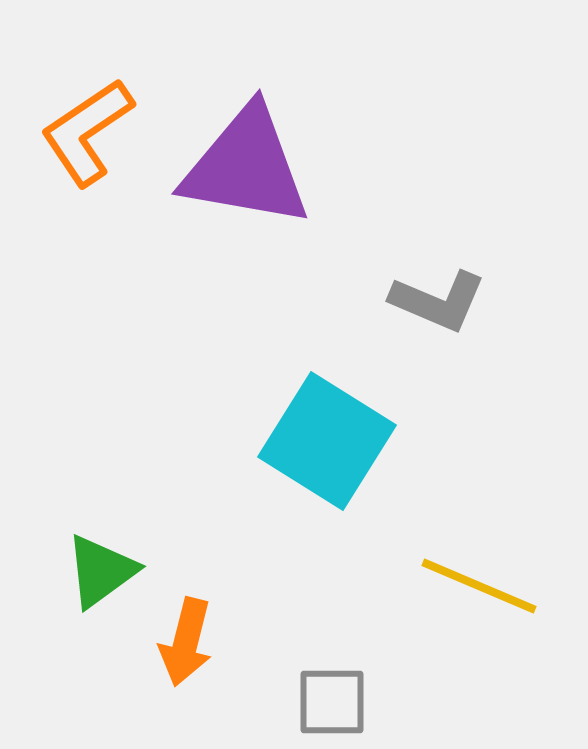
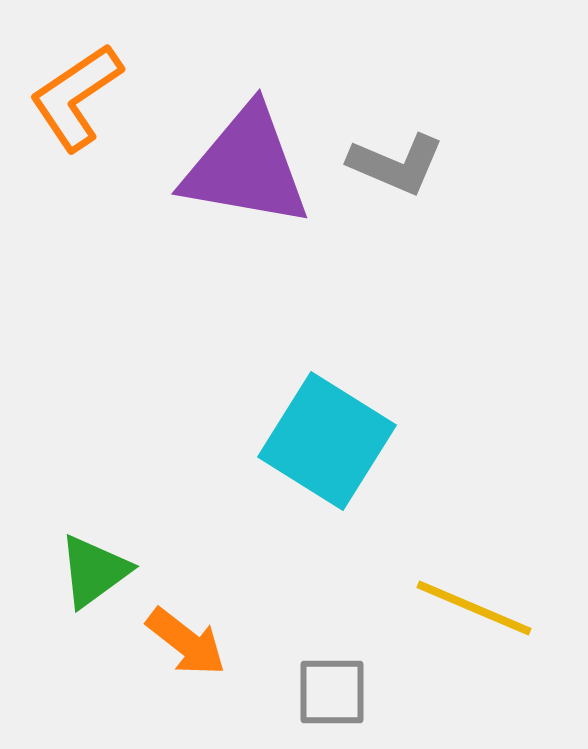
orange L-shape: moved 11 px left, 35 px up
gray L-shape: moved 42 px left, 137 px up
green triangle: moved 7 px left
yellow line: moved 5 px left, 22 px down
orange arrow: rotated 66 degrees counterclockwise
gray square: moved 10 px up
